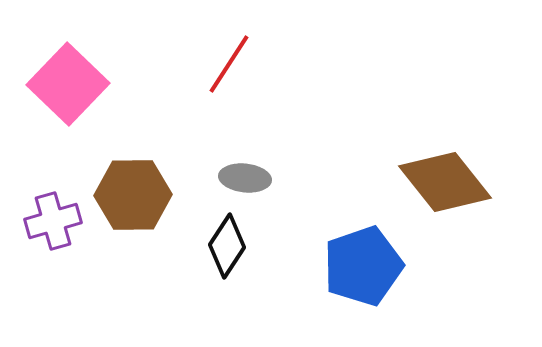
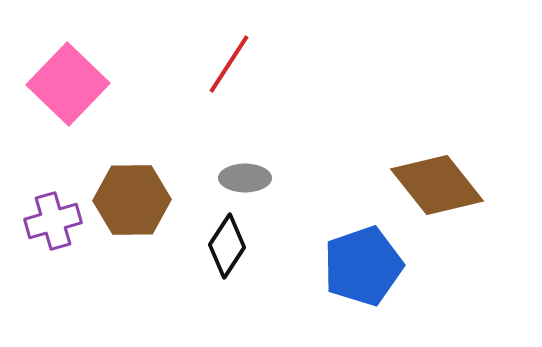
gray ellipse: rotated 6 degrees counterclockwise
brown diamond: moved 8 px left, 3 px down
brown hexagon: moved 1 px left, 5 px down
